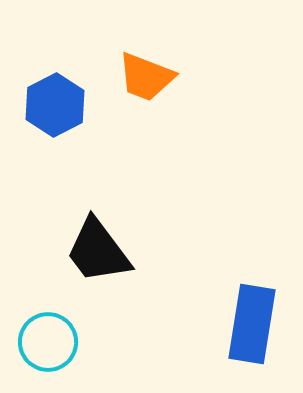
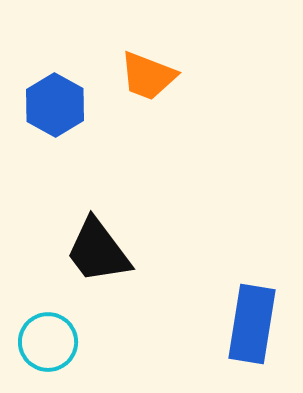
orange trapezoid: moved 2 px right, 1 px up
blue hexagon: rotated 4 degrees counterclockwise
